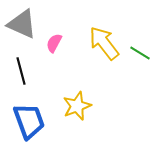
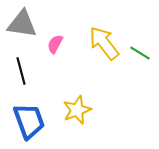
gray triangle: rotated 16 degrees counterclockwise
pink semicircle: moved 1 px right, 1 px down
yellow star: moved 4 px down
